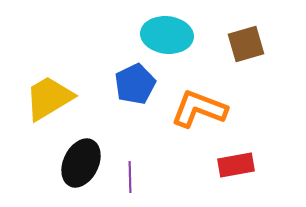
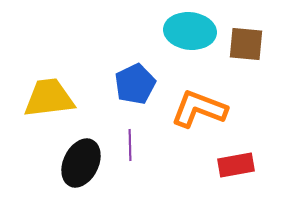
cyan ellipse: moved 23 px right, 4 px up
brown square: rotated 21 degrees clockwise
yellow trapezoid: rotated 24 degrees clockwise
purple line: moved 32 px up
